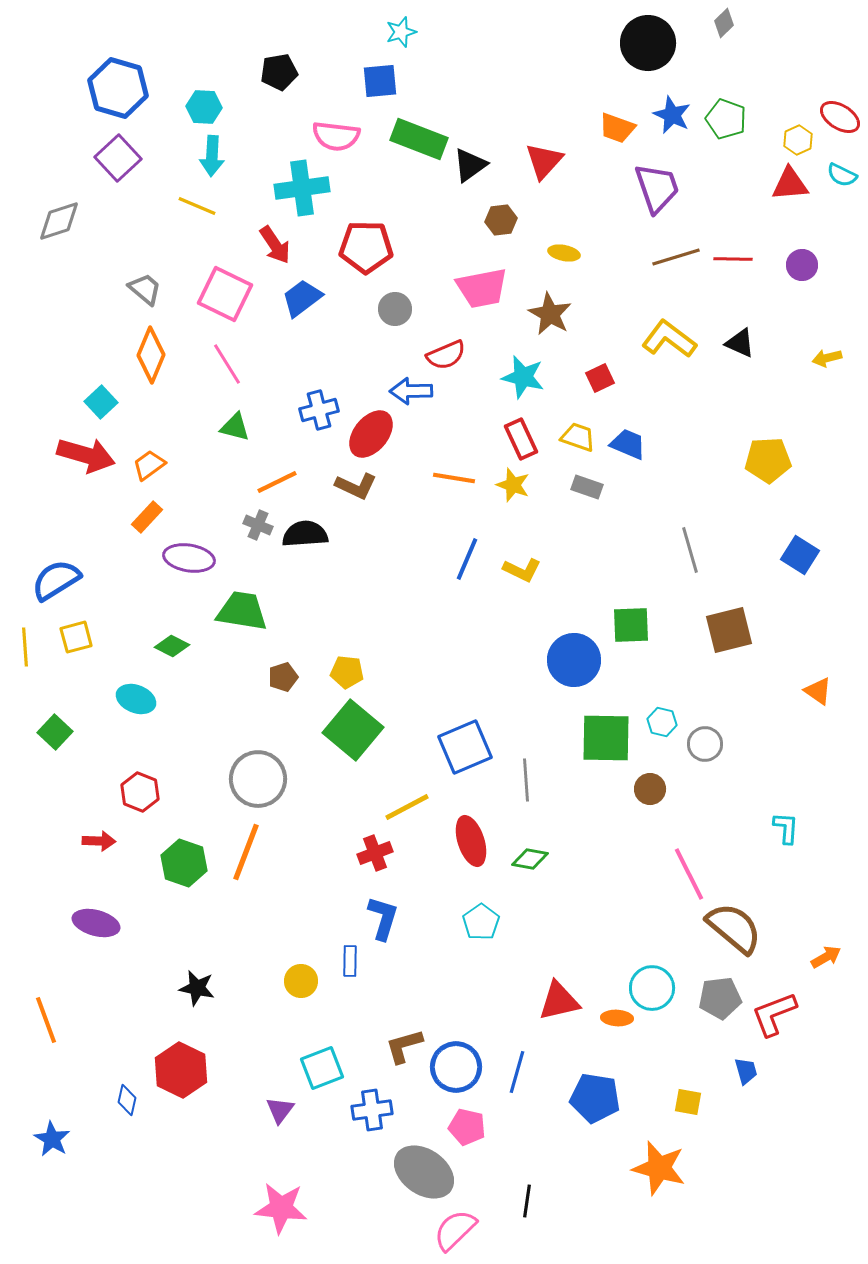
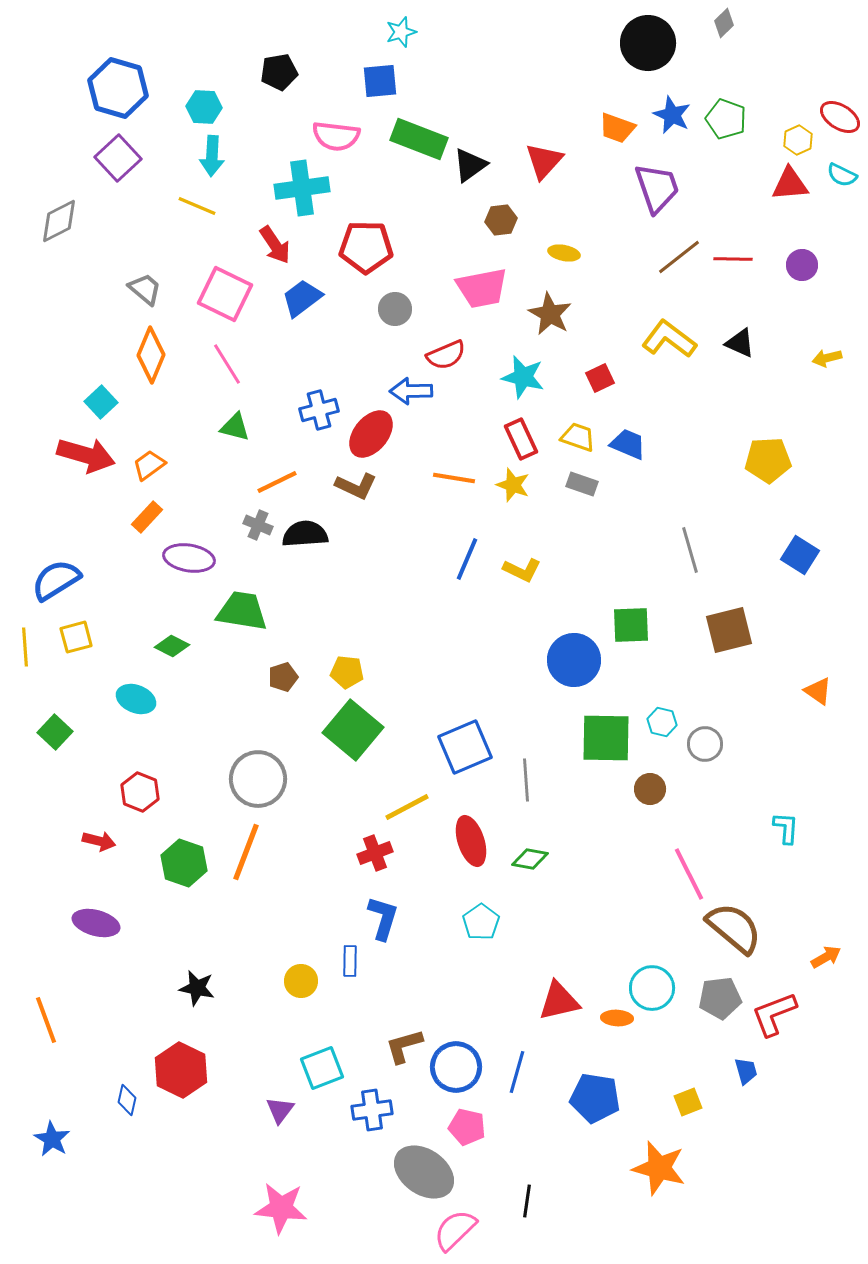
gray diamond at (59, 221): rotated 9 degrees counterclockwise
brown line at (676, 257): moved 3 px right; rotated 21 degrees counterclockwise
gray rectangle at (587, 487): moved 5 px left, 3 px up
red arrow at (99, 841): rotated 12 degrees clockwise
yellow square at (688, 1102): rotated 32 degrees counterclockwise
